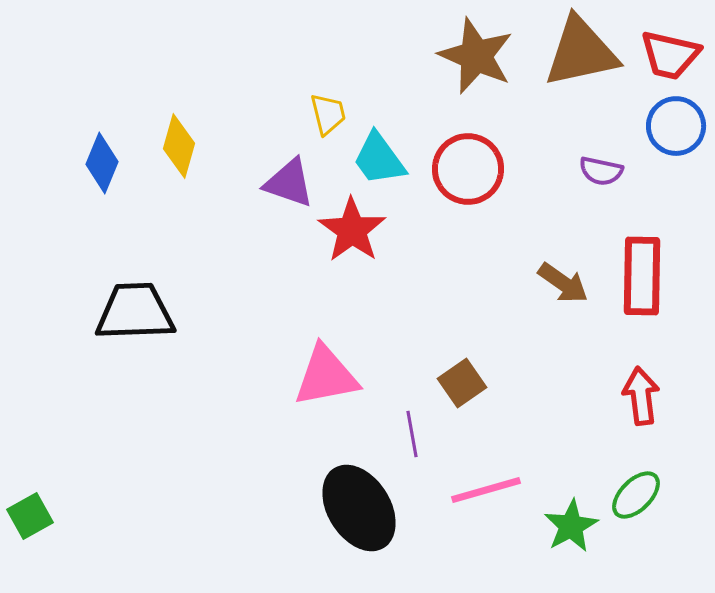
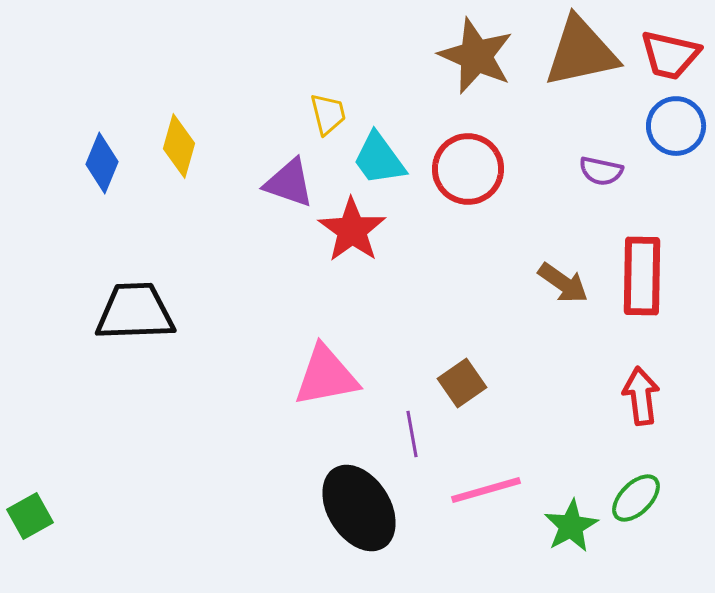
green ellipse: moved 3 px down
